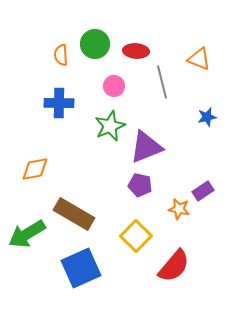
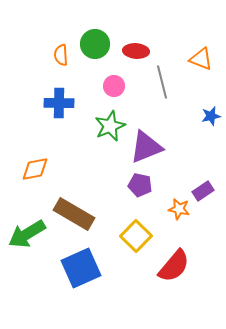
orange triangle: moved 2 px right
blue star: moved 4 px right, 1 px up
